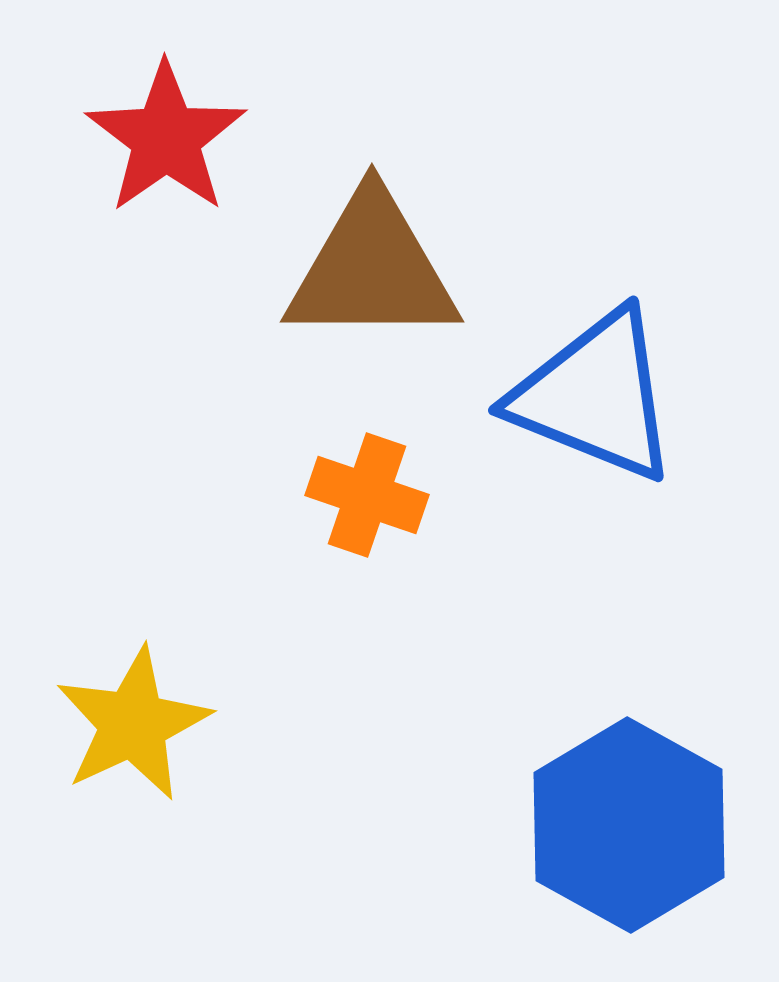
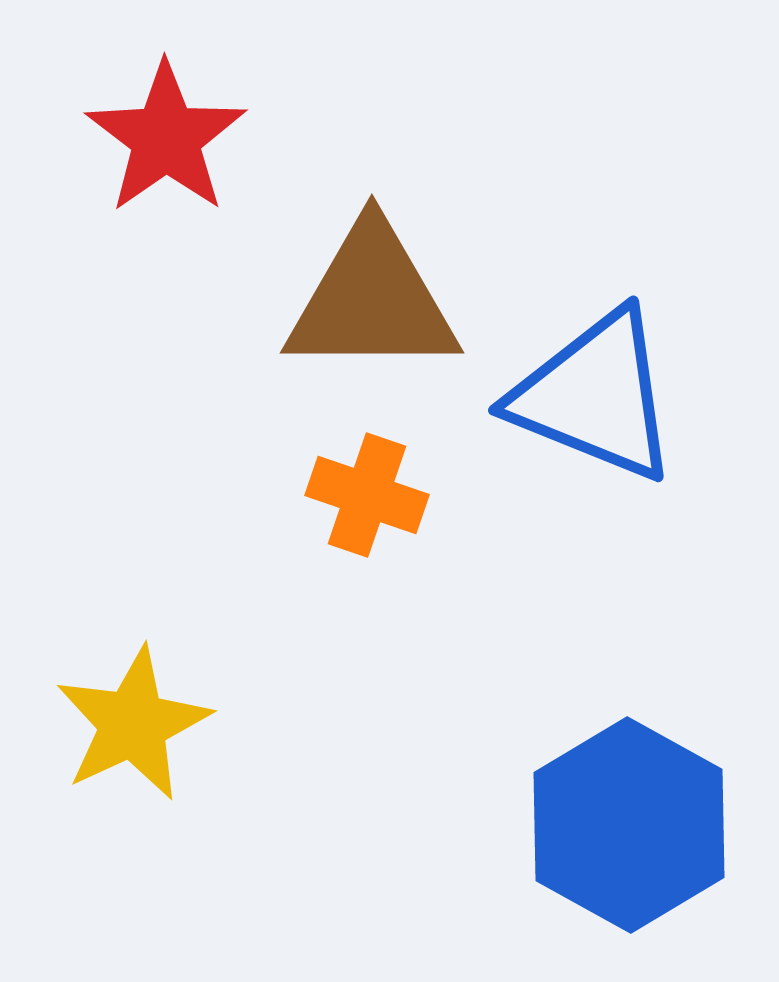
brown triangle: moved 31 px down
